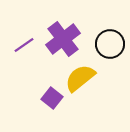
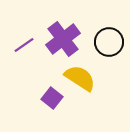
black circle: moved 1 px left, 2 px up
yellow semicircle: rotated 72 degrees clockwise
